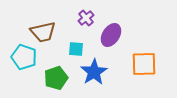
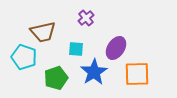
purple ellipse: moved 5 px right, 13 px down
orange square: moved 7 px left, 10 px down
